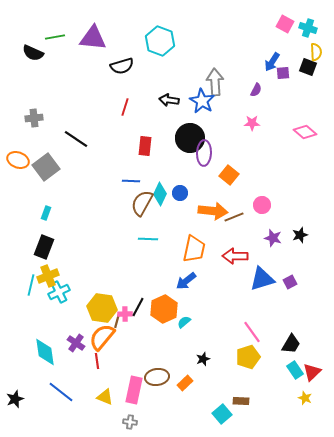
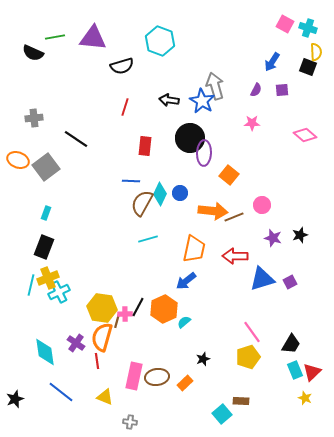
purple square at (283, 73): moved 1 px left, 17 px down
gray arrow at (215, 82): moved 4 px down; rotated 12 degrees counterclockwise
pink diamond at (305, 132): moved 3 px down
cyan line at (148, 239): rotated 18 degrees counterclockwise
yellow cross at (48, 276): moved 2 px down
orange semicircle at (102, 337): rotated 24 degrees counterclockwise
cyan rectangle at (295, 370): rotated 12 degrees clockwise
pink rectangle at (134, 390): moved 14 px up
